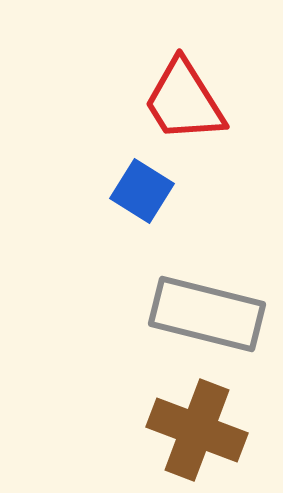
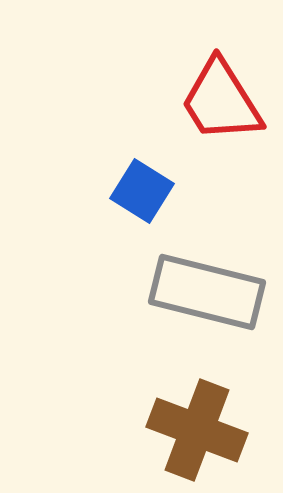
red trapezoid: moved 37 px right
gray rectangle: moved 22 px up
